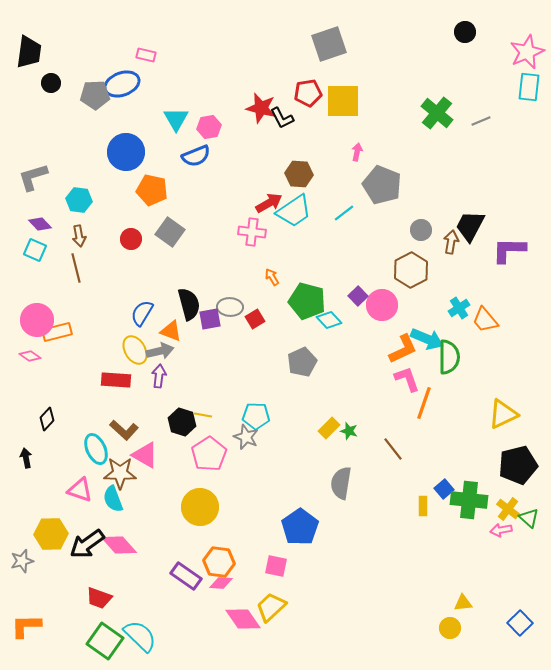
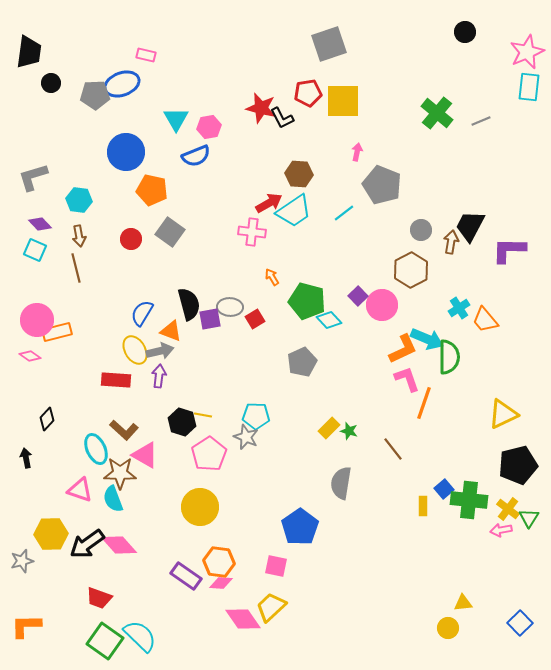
green triangle at (529, 518): rotated 20 degrees clockwise
yellow circle at (450, 628): moved 2 px left
